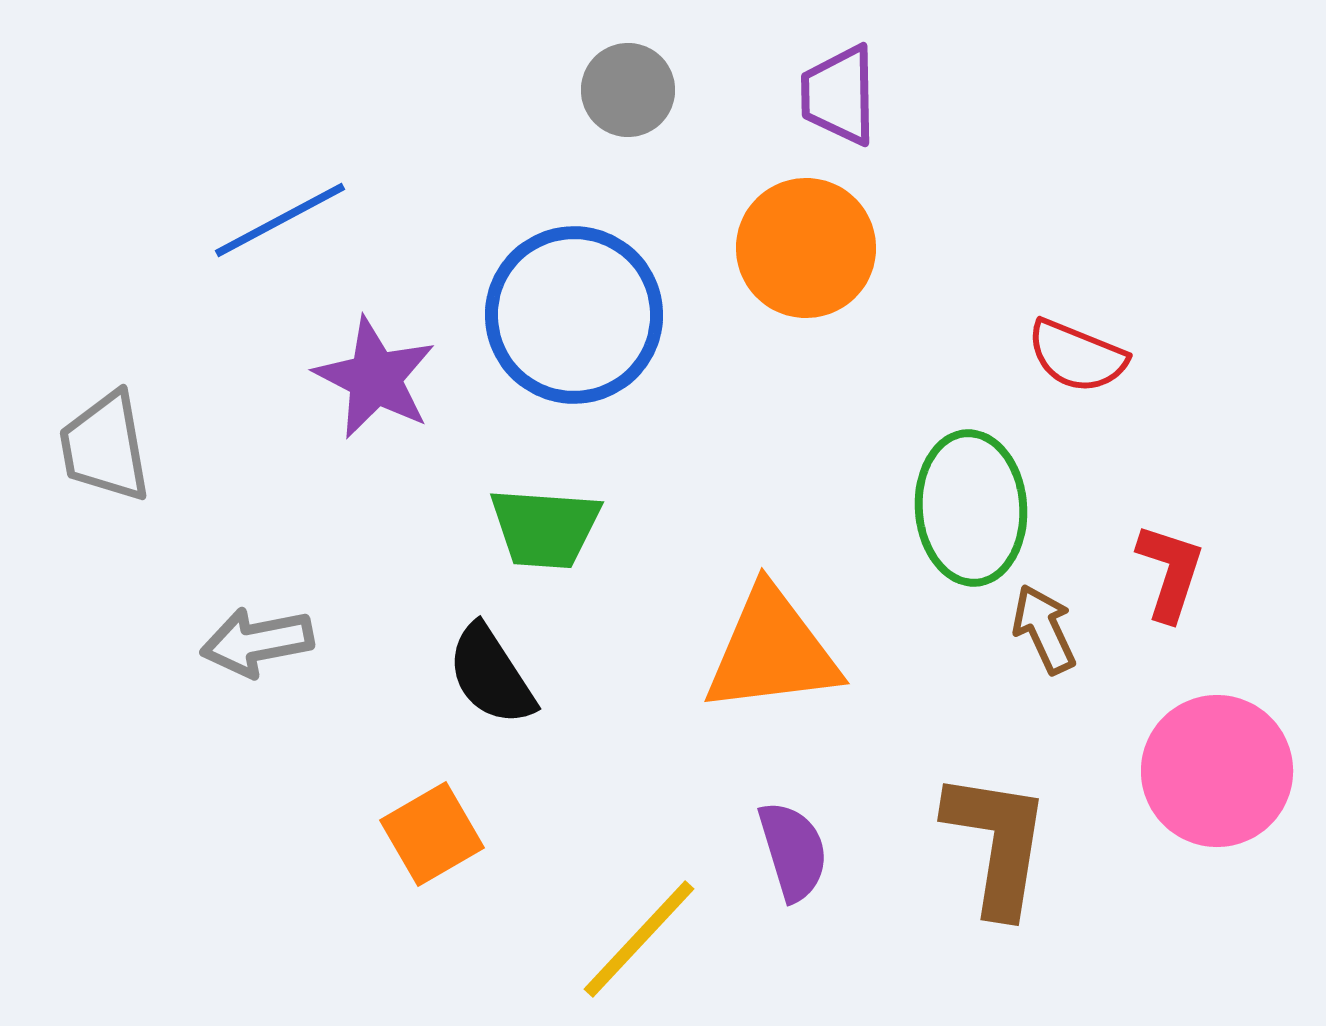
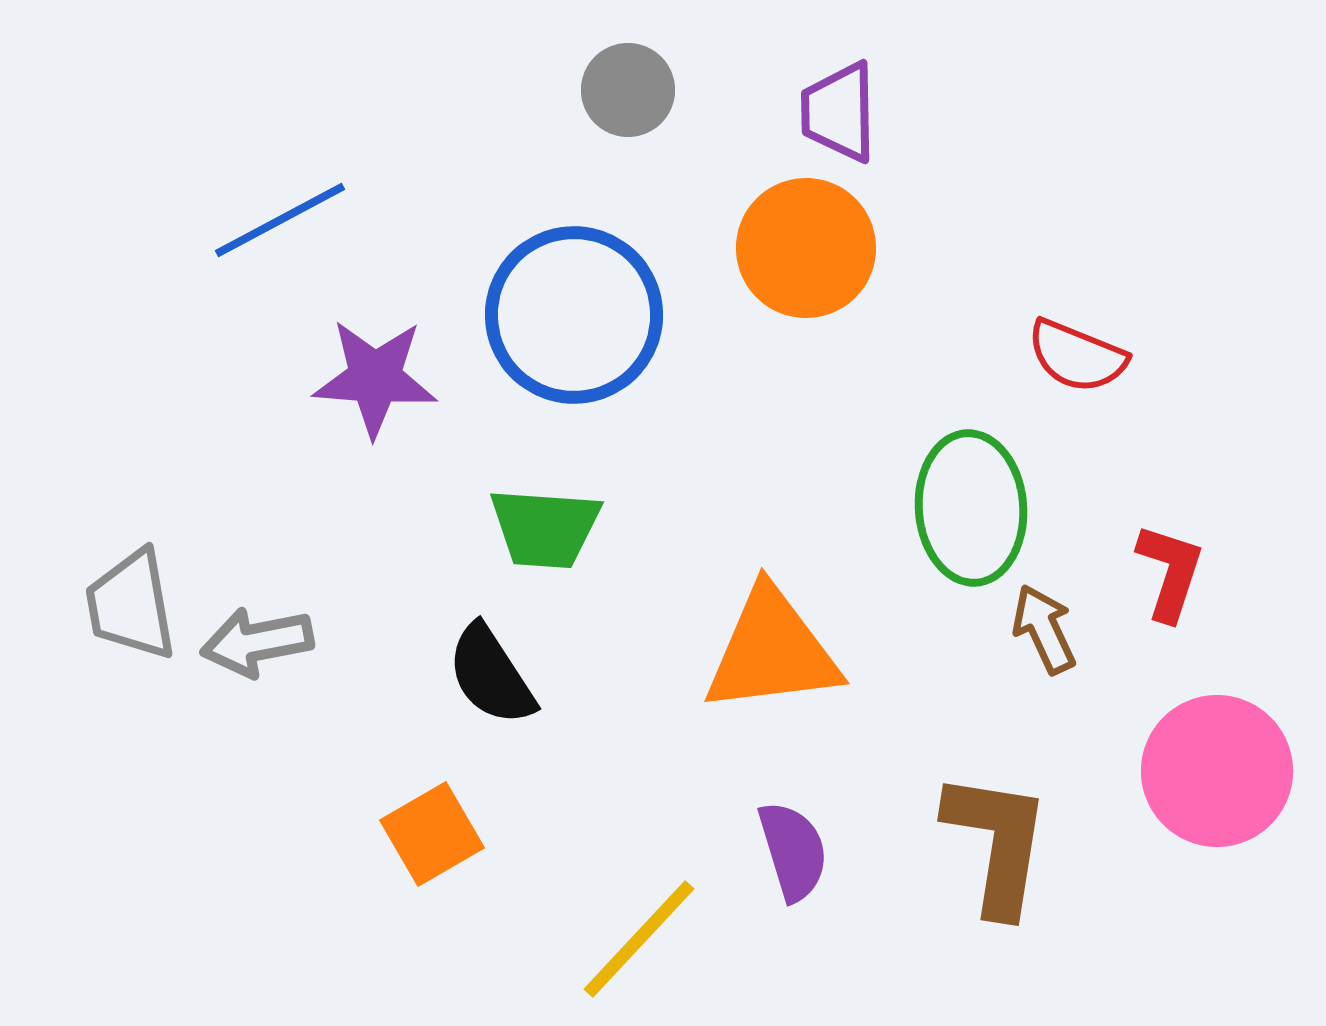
purple trapezoid: moved 17 px down
purple star: rotated 23 degrees counterclockwise
gray trapezoid: moved 26 px right, 158 px down
